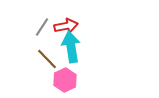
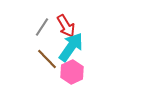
red arrow: rotated 70 degrees clockwise
cyan arrow: rotated 44 degrees clockwise
pink hexagon: moved 7 px right, 8 px up
